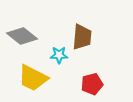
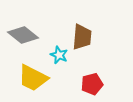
gray diamond: moved 1 px right, 1 px up
cyan star: rotated 24 degrees clockwise
